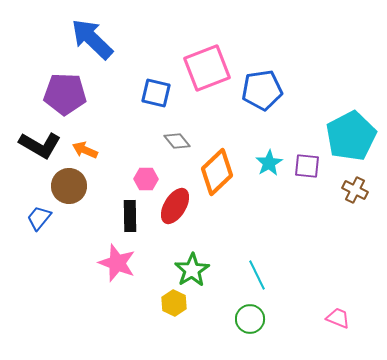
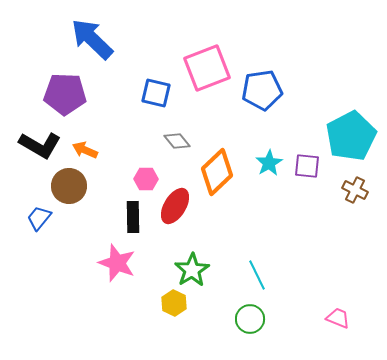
black rectangle: moved 3 px right, 1 px down
